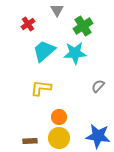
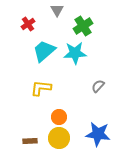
blue star: moved 2 px up
